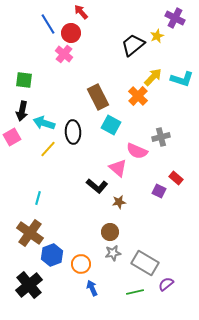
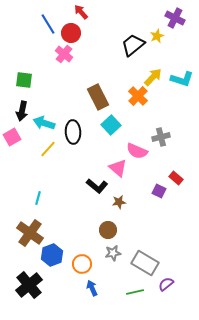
cyan square: rotated 18 degrees clockwise
brown circle: moved 2 px left, 2 px up
orange circle: moved 1 px right
